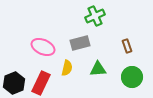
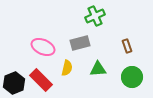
red rectangle: moved 3 px up; rotated 70 degrees counterclockwise
